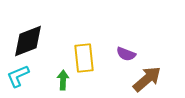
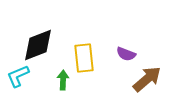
black diamond: moved 10 px right, 4 px down
